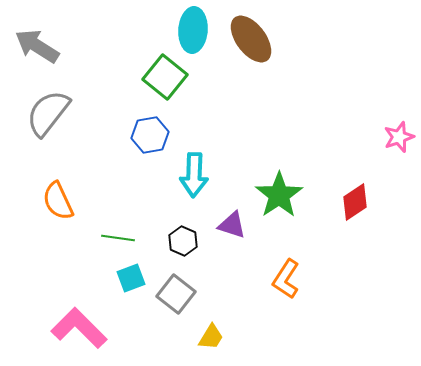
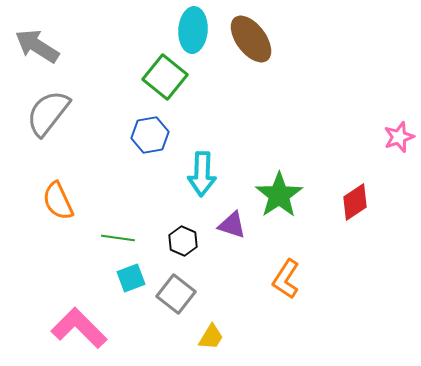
cyan arrow: moved 8 px right, 1 px up
